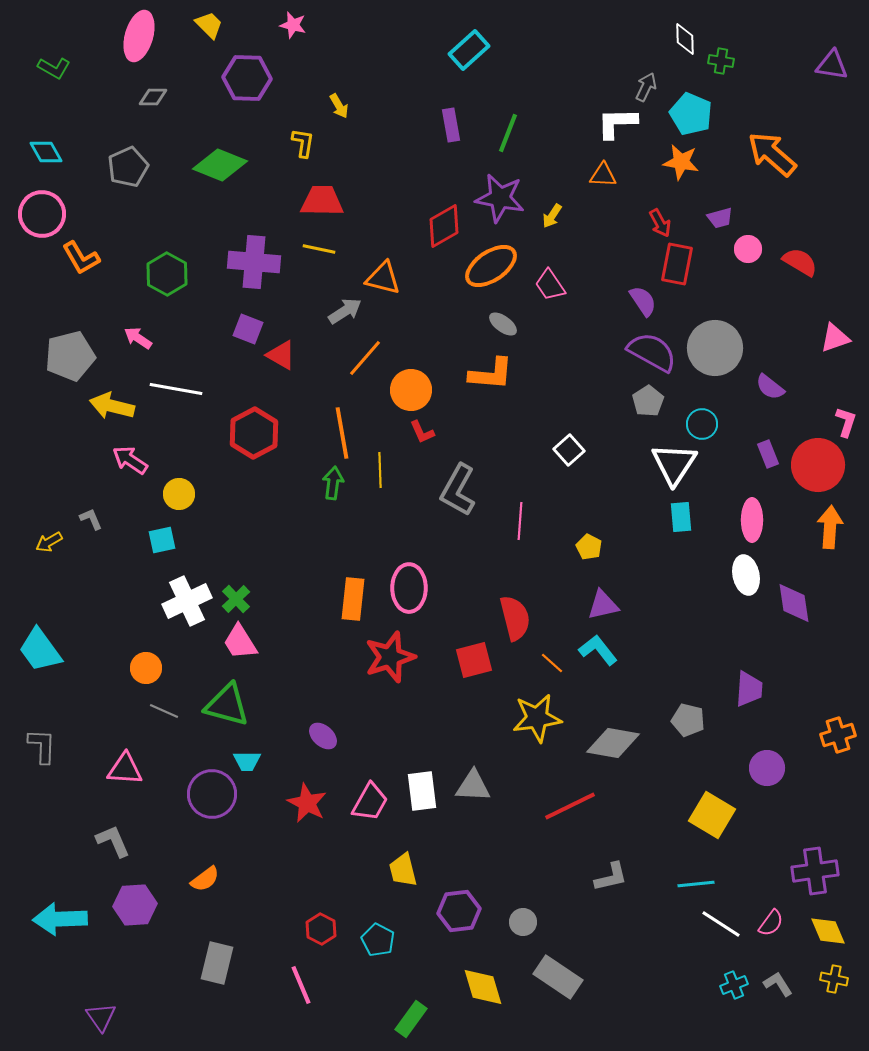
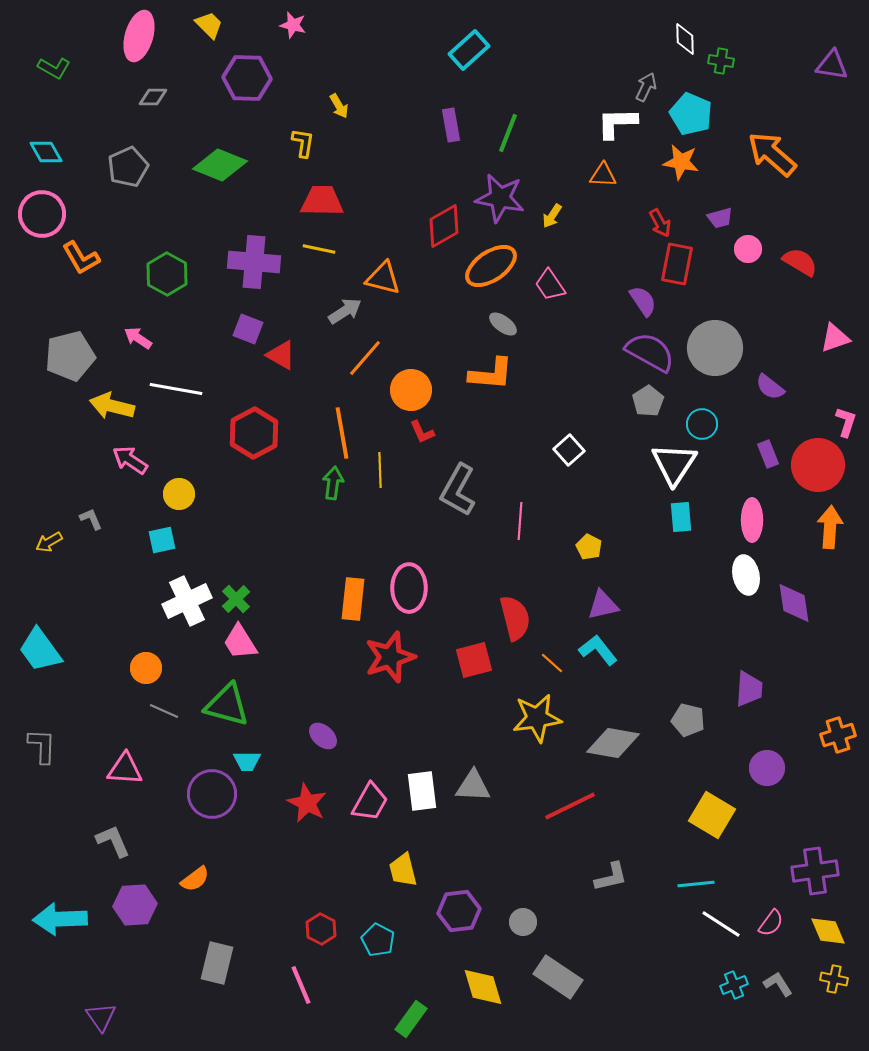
purple semicircle at (652, 352): moved 2 px left
orange semicircle at (205, 879): moved 10 px left
